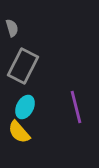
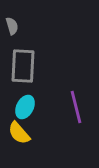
gray semicircle: moved 2 px up
gray rectangle: rotated 24 degrees counterclockwise
yellow semicircle: moved 1 px down
